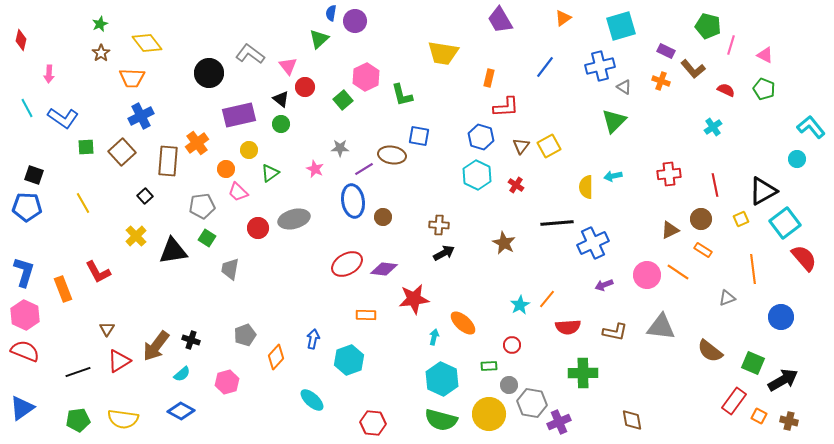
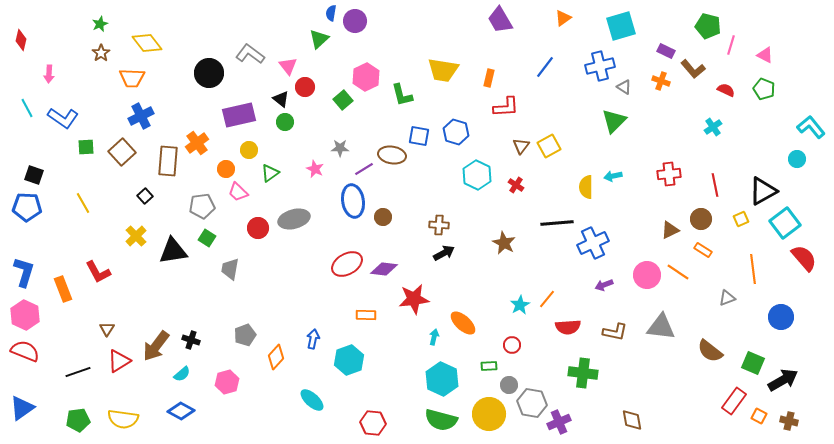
yellow trapezoid at (443, 53): moved 17 px down
green circle at (281, 124): moved 4 px right, 2 px up
blue hexagon at (481, 137): moved 25 px left, 5 px up
green cross at (583, 373): rotated 8 degrees clockwise
